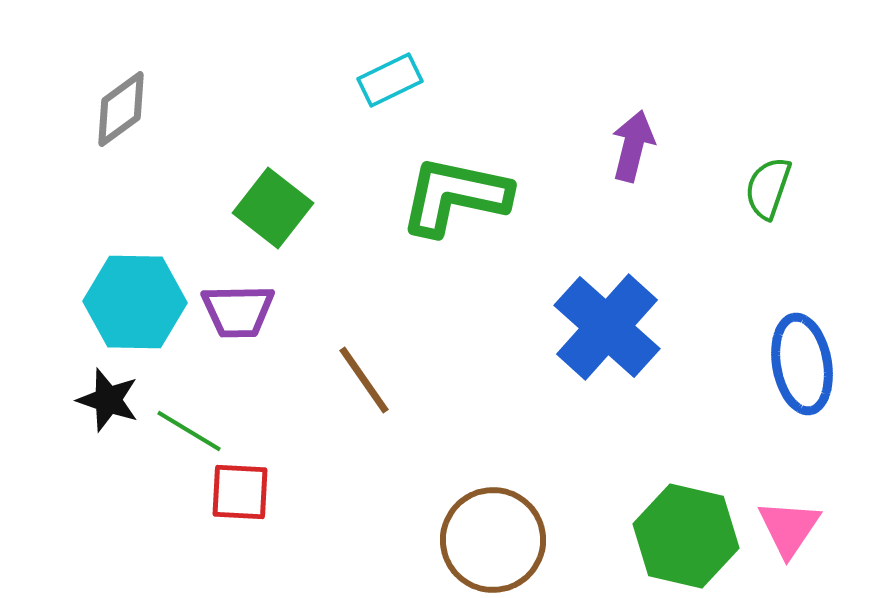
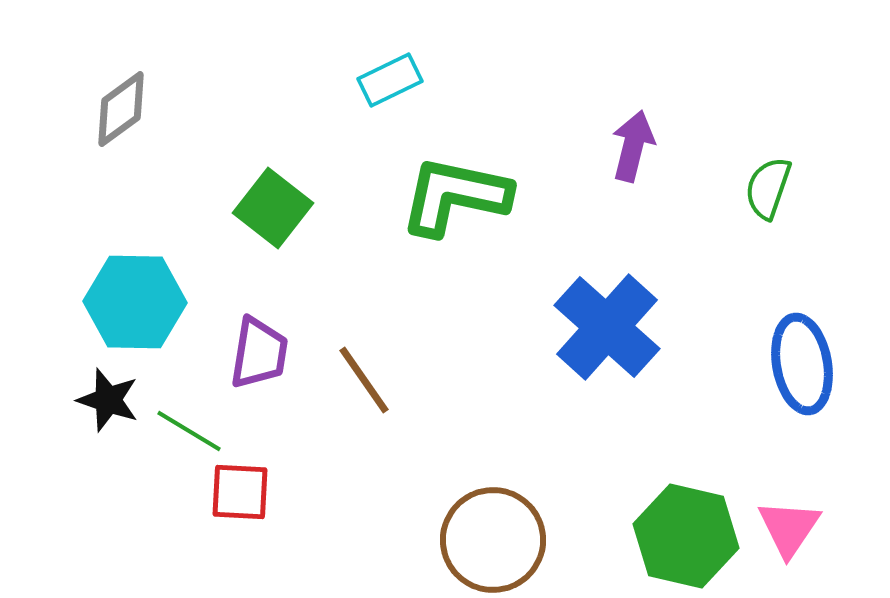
purple trapezoid: moved 21 px right, 42 px down; rotated 80 degrees counterclockwise
